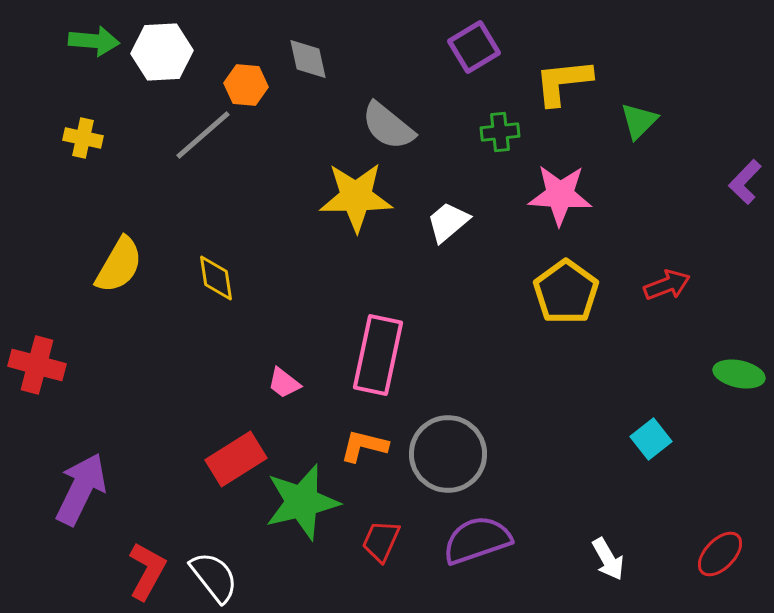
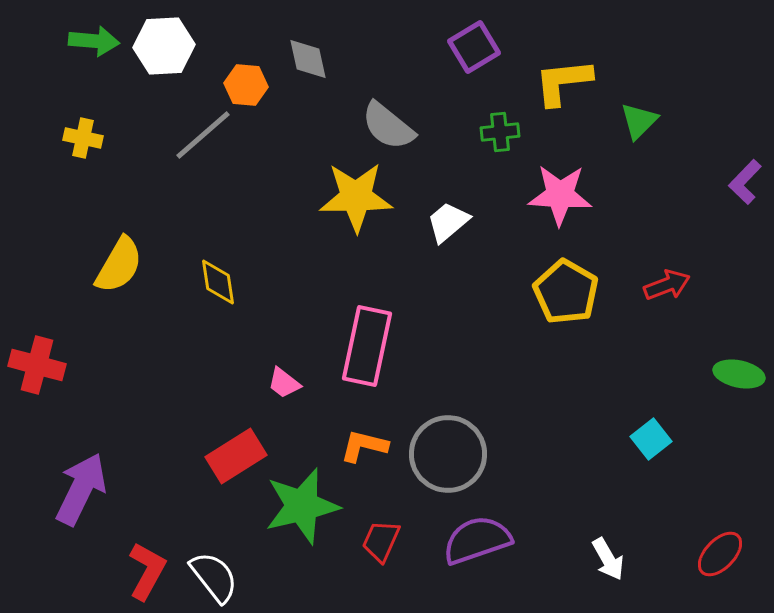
white hexagon: moved 2 px right, 6 px up
yellow diamond: moved 2 px right, 4 px down
yellow pentagon: rotated 6 degrees counterclockwise
pink rectangle: moved 11 px left, 9 px up
red rectangle: moved 3 px up
green star: moved 4 px down
